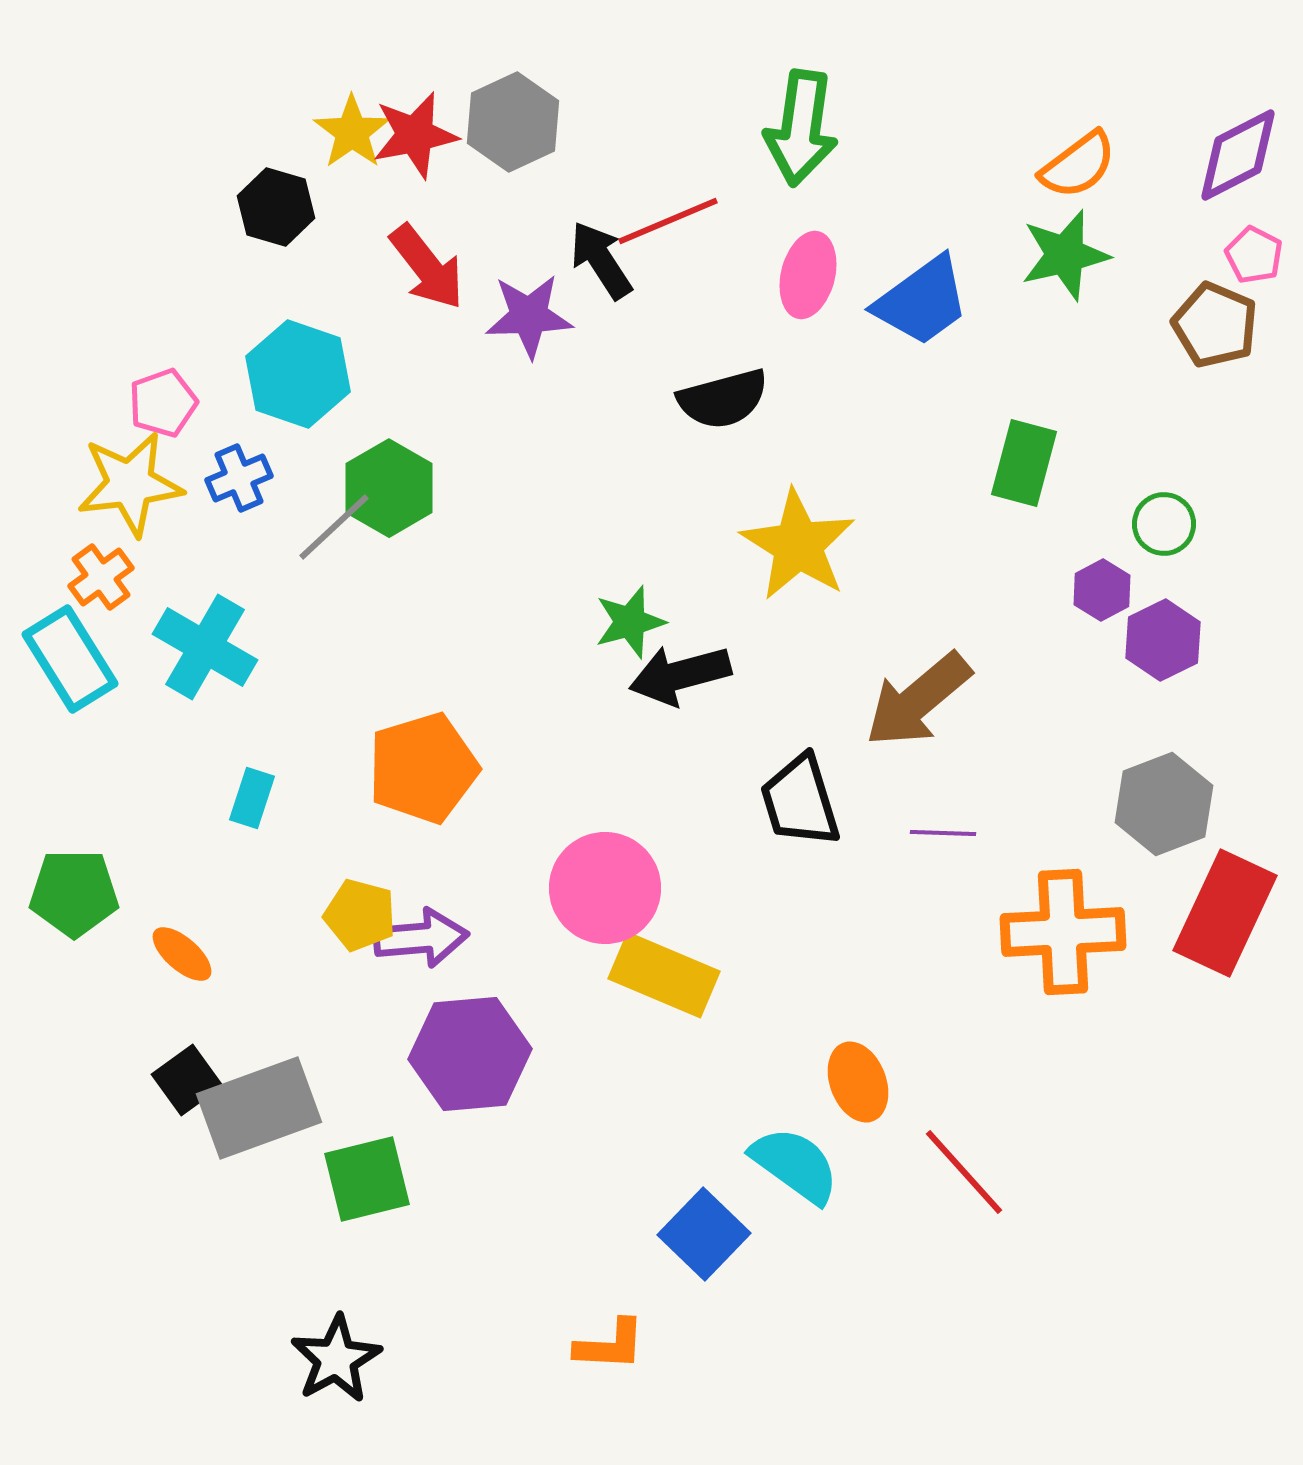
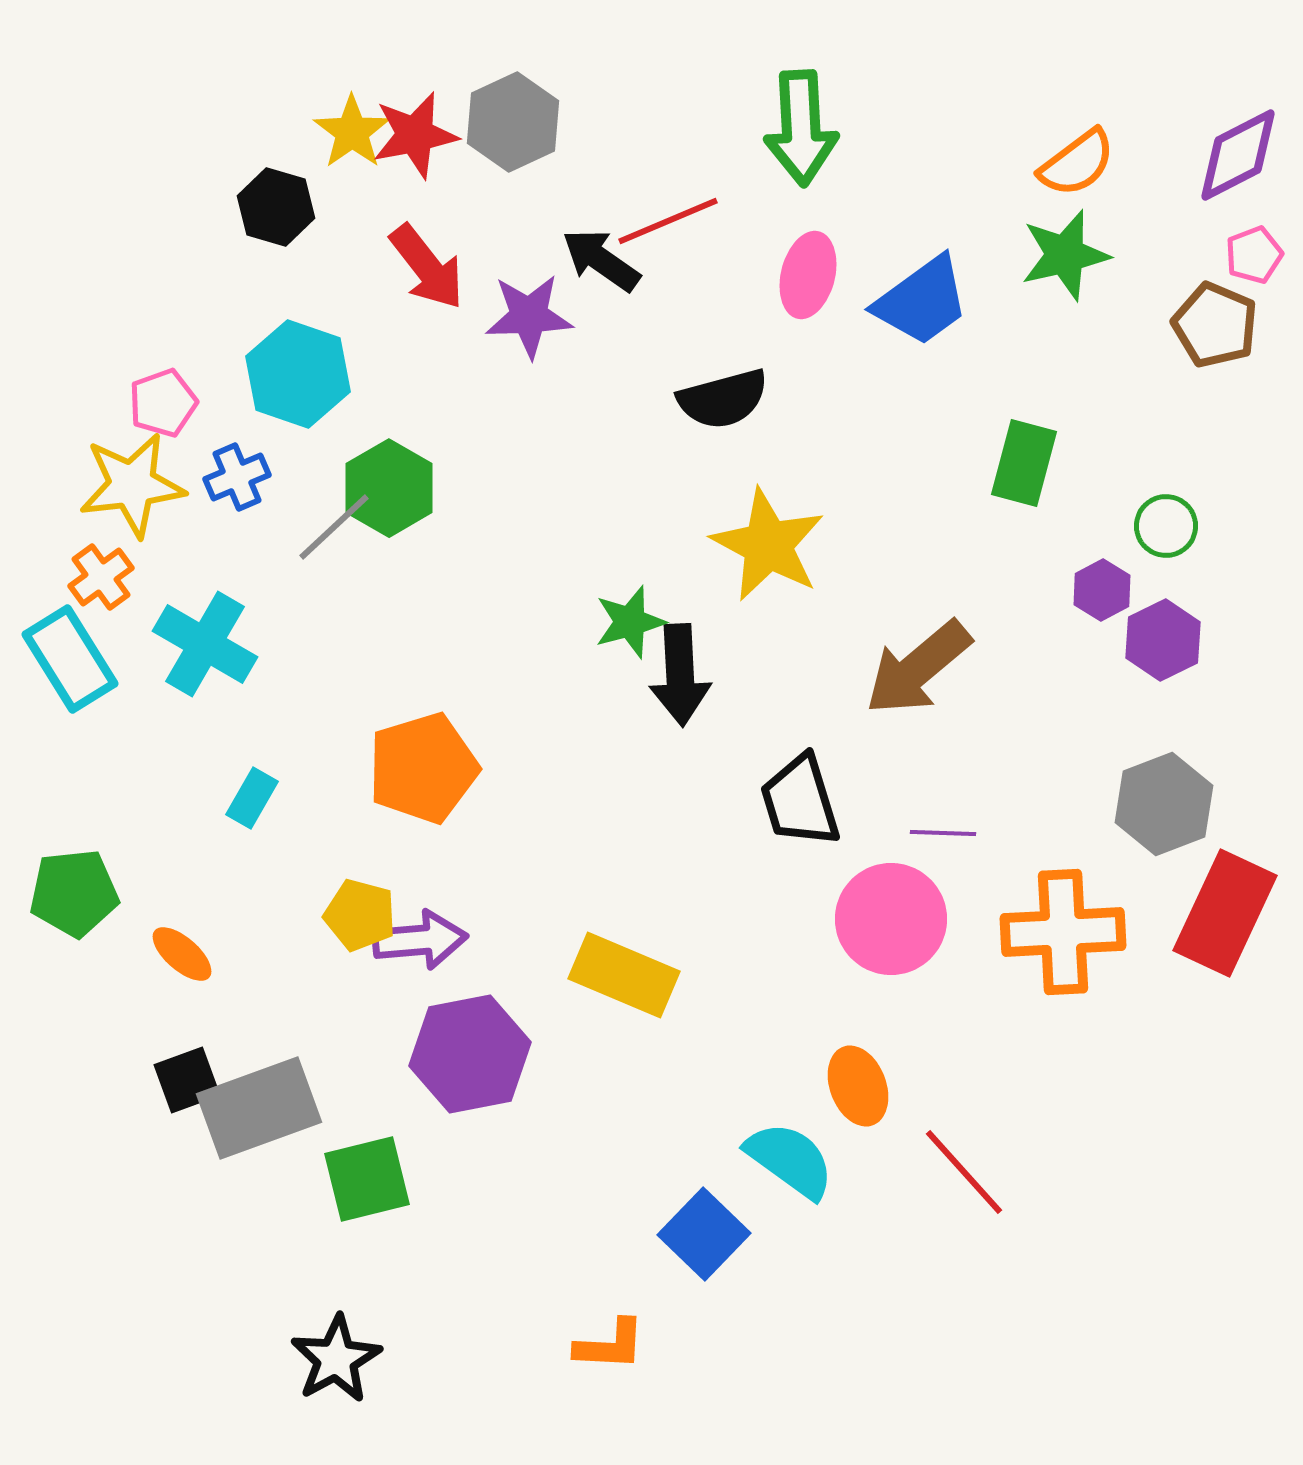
green arrow at (801, 128): rotated 11 degrees counterclockwise
orange semicircle at (1078, 165): moved 1 px left, 2 px up
pink pentagon at (1254, 255): rotated 24 degrees clockwise
black arrow at (601, 260): rotated 22 degrees counterclockwise
blue cross at (239, 478): moved 2 px left, 1 px up
yellow star at (130, 484): moved 2 px right, 1 px down
green circle at (1164, 524): moved 2 px right, 2 px down
yellow star at (798, 545): moved 30 px left; rotated 4 degrees counterclockwise
cyan cross at (205, 647): moved 3 px up
black arrow at (680, 675): rotated 78 degrees counterclockwise
brown arrow at (918, 700): moved 32 px up
cyan rectangle at (252, 798): rotated 12 degrees clockwise
pink circle at (605, 888): moved 286 px right, 31 px down
green pentagon at (74, 893): rotated 6 degrees counterclockwise
purple arrow at (421, 938): moved 1 px left, 2 px down
yellow rectangle at (664, 975): moved 40 px left
purple hexagon at (470, 1054): rotated 6 degrees counterclockwise
black square at (187, 1080): rotated 16 degrees clockwise
orange ellipse at (858, 1082): moved 4 px down
cyan semicircle at (795, 1165): moved 5 px left, 5 px up
